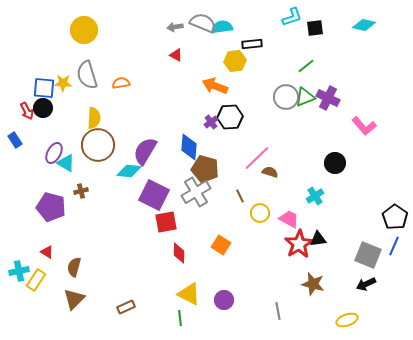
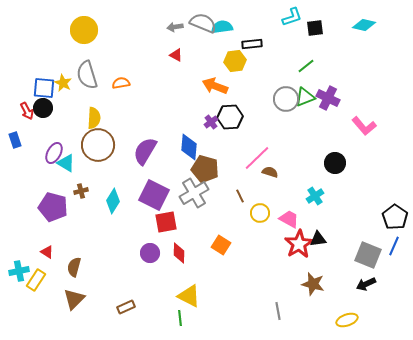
yellow star at (63, 83): rotated 24 degrees clockwise
gray circle at (286, 97): moved 2 px down
blue rectangle at (15, 140): rotated 14 degrees clockwise
cyan diamond at (129, 171): moved 16 px left, 30 px down; rotated 65 degrees counterclockwise
gray cross at (196, 192): moved 2 px left, 1 px down
purple pentagon at (51, 207): moved 2 px right
yellow triangle at (189, 294): moved 2 px down
purple circle at (224, 300): moved 74 px left, 47 px up
